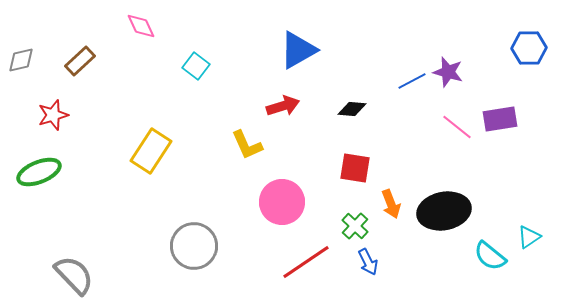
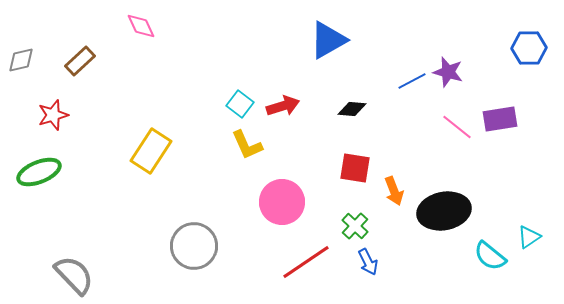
blue triangle: moved 30 px right, 10 px up
cyan square: moved 44 px right, 38 px down
orange arrow: moved 3 px right, 13 px up
